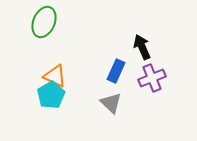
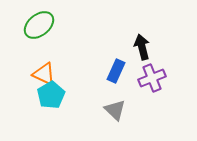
green ellipse: moved 5 px left, 3 px down; rotated 28 degrees clockwise
black arrow: rotated 10 degrees clockwise
orange triangle: moved 11 px left, 2 px up
gray triangle: moved 4 px right, 7 px down
